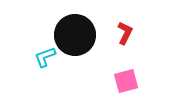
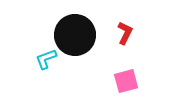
cyan L-shape: moved 1 px right, 2 px down
